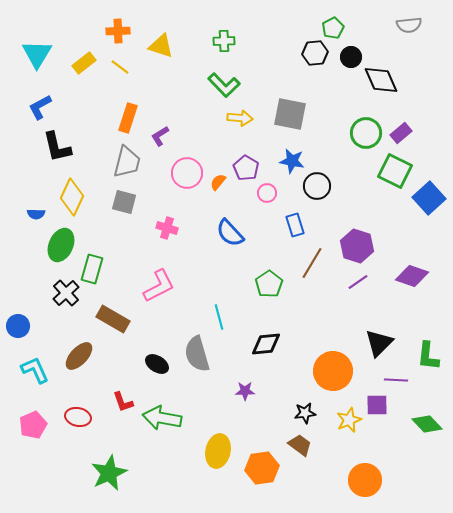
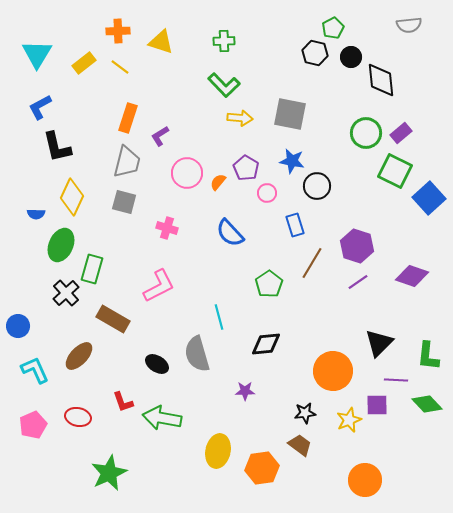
yellow triangle at (161, 46): moved 4 px up
black hexagon at (315, 53): rotated 20 degrees clockwise
black diamond at (381, 80): rotated 18 degrees clockwise
green diamond at (427, 424): moved 20 px up
